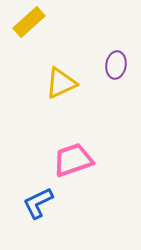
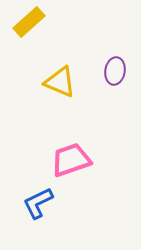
purple ellipse: moved 1 px left, 6 px down
yellow triangle: moved 1 px left, 1 px up; rotated 48 degrees clockwise
pink trapezoid: moved 2 px left
